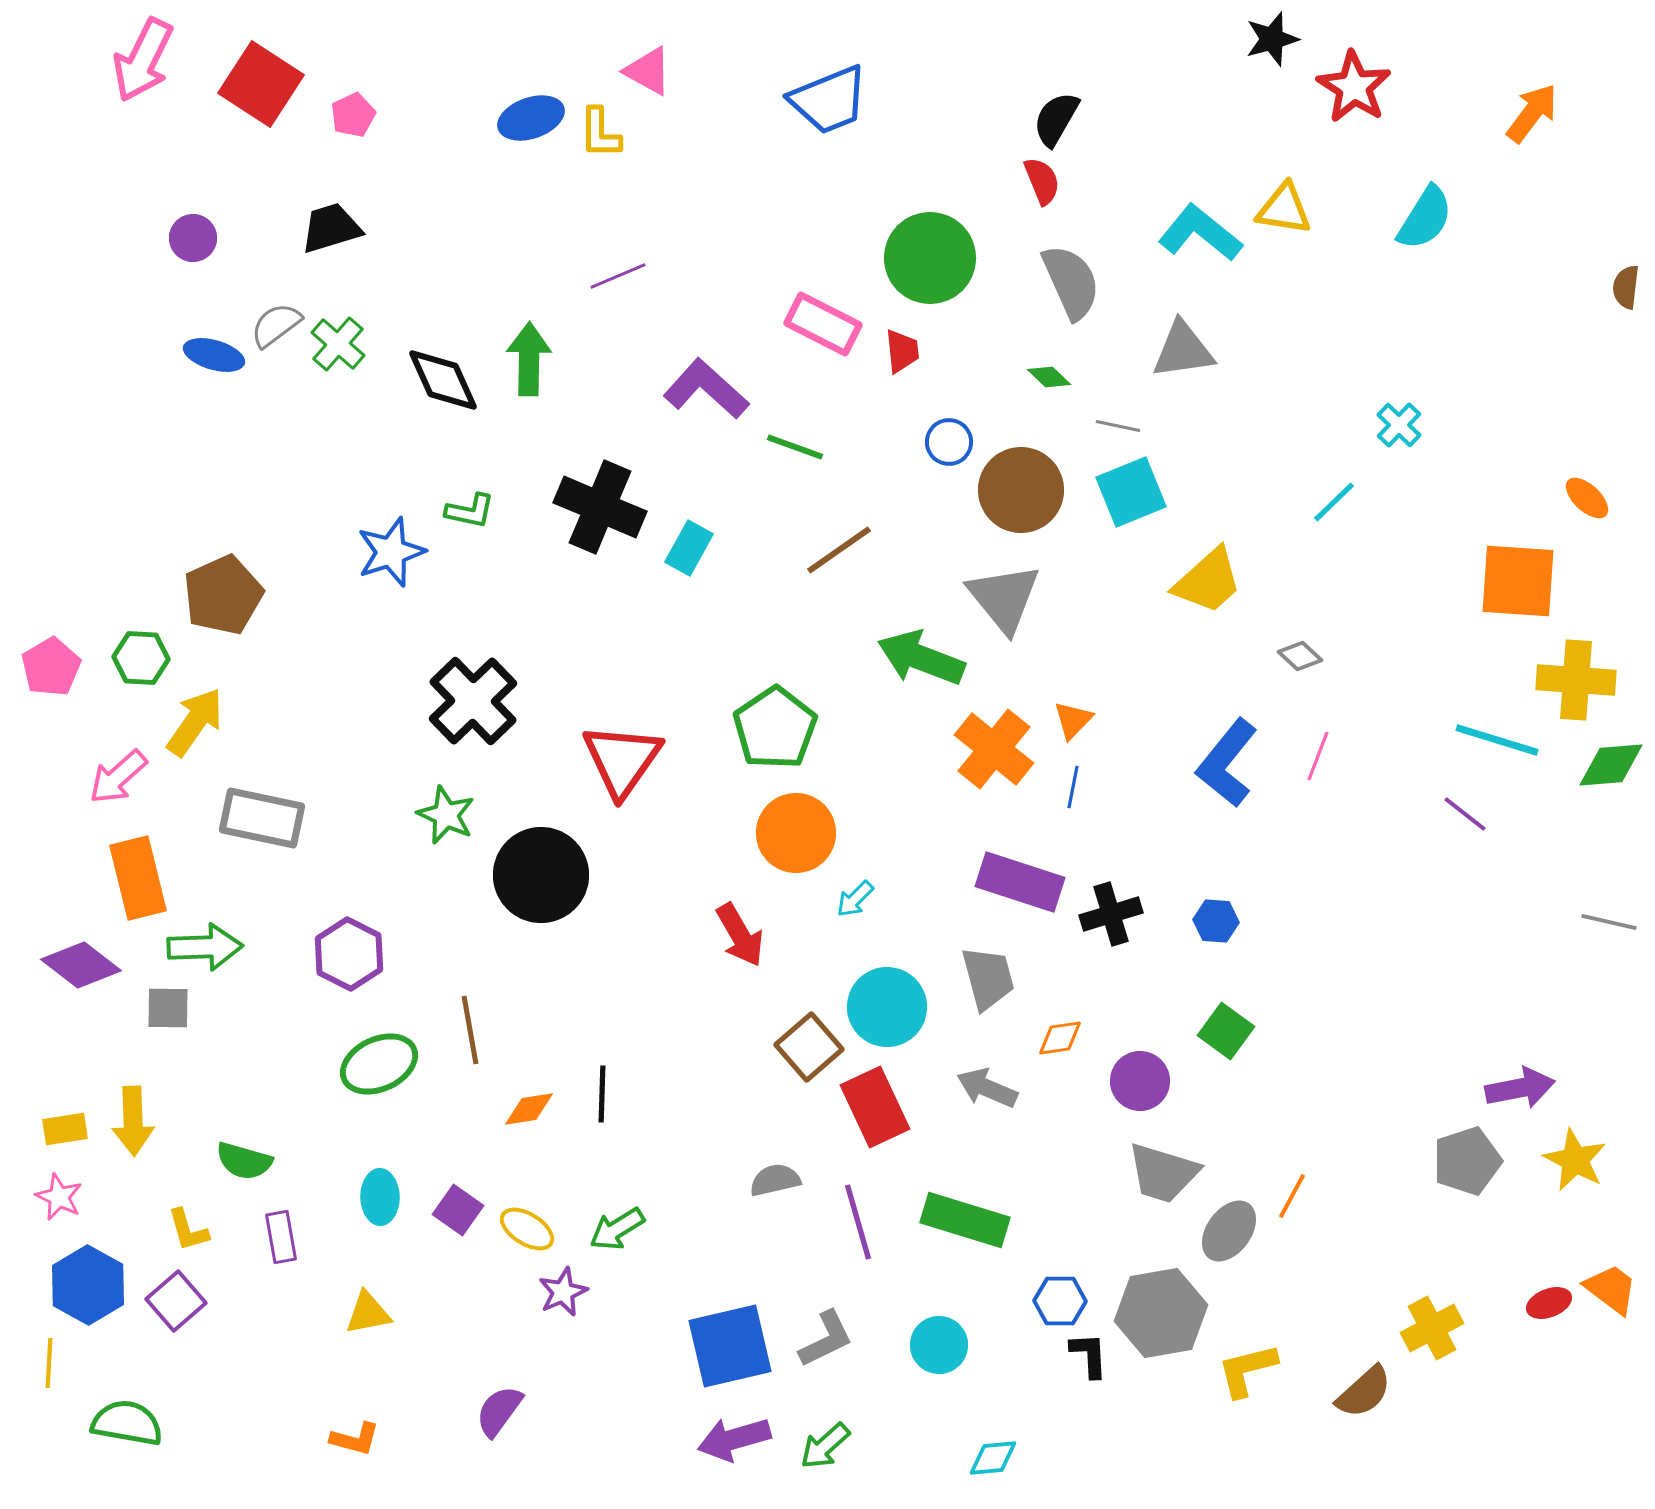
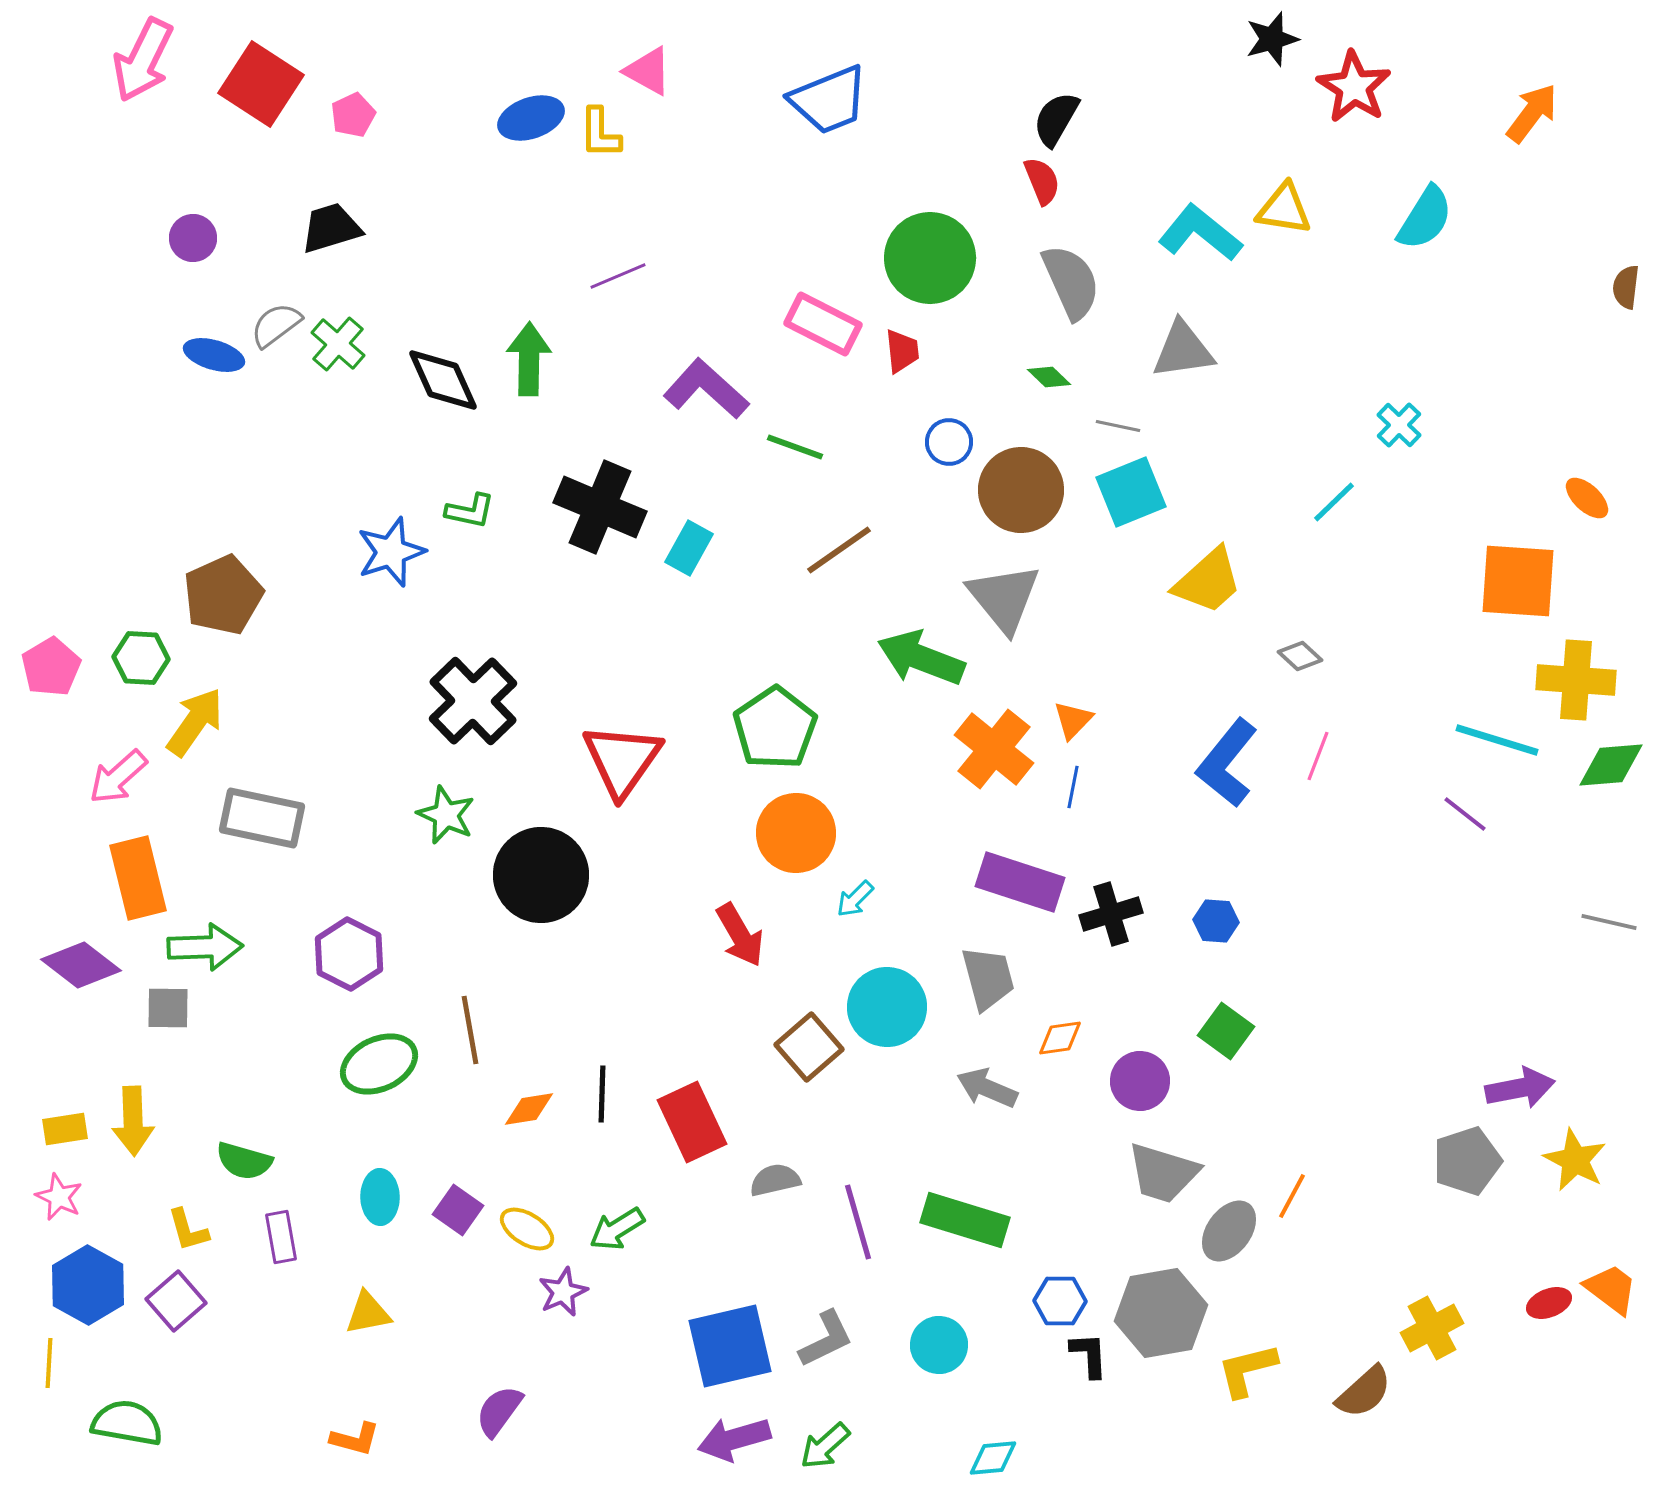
red rectangle at (875, 1107): moved 183 px left, 15 px down
